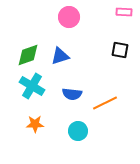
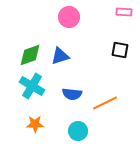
green diamond: moved 2 px right
